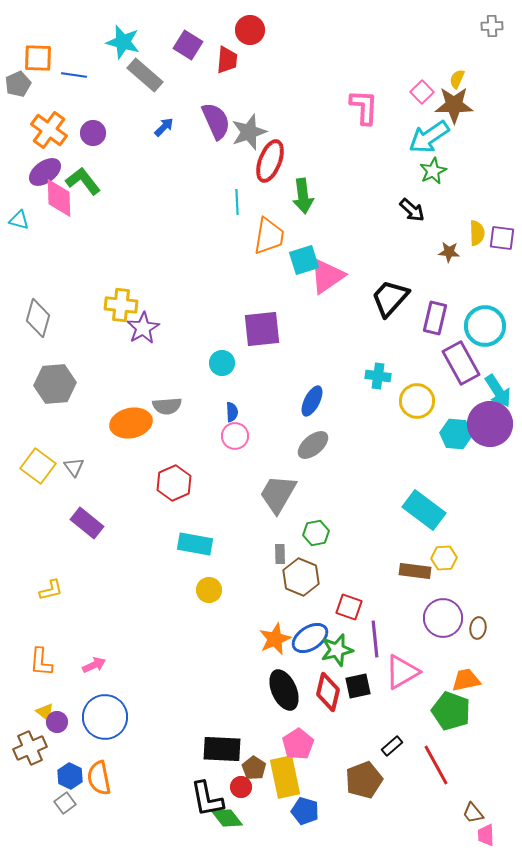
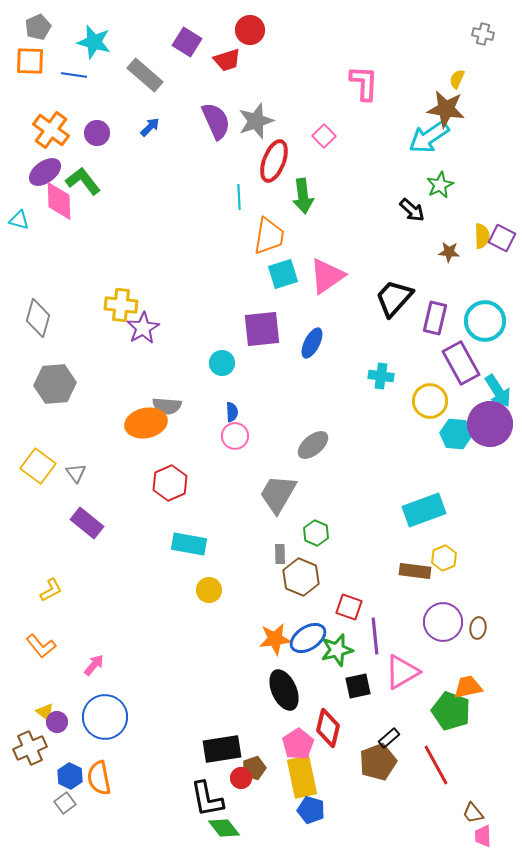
gray cross at (492, 26): moved 9 px left, 8 px down; rotated 15 degrees clockwise
cyan star at (123, 42): moved 29 px left
purple square at (188, 45): moved 1 px left, 3 px up
orange square at (38, 58): moved 8 px left, 3 px down
red trapezoid at (227, 60): rotated 68 degrees clockwise
gray pentagon at (18, 84): moved 20 px right, 57 px up
pink square at (422, 92): moved 98 px left, 44 px down
brown star at (454, 105): moved 8 px left, 4 px down; rotated 9 degrees clockwise
pink L-shape at (364, 107): moved 24 px up
blue arrow at (164, 127): moved 14 px left
orange cross at (49, 130): moved 2 px right
gray star at (249, 132): moved 7 px right, 11 px up
purple circle at (93, 133): moved 4 px right
red ellipse at (270, 161): moved 4 px right
green star at (433, 171): moved 7 px right, 14 px down
pink diamond at (59, 198): moved 3 px down
cyan line at (237, 202): moved 2 px right, 5 px up
yellow semicircle at (477, 233): moved 5 px right, 3 px down
purple square at (502, 238): rotated 20 degrees clockwise
cyan square at (304, 260): moved 21 px left, 14 px down
black trapezoid at (390, 298): moved 4 px right
cyan circle at (485, 326): moved 5 px up
cyan cross at (378, 376): moved 3 px right
blue ellipse at (312, 401): moved 58 px up
yellow circle at (417, 401): moved 13 px right
gray semicircle at (167, 406): rotated 8 degrees clockwise
orange ellipse at (131, 423): moved 15 px right
gray triangle at (74, 467): moved 2 px right, 6 px down
red hexagon at (174, 483): moved 4 px left
cyan rectangle at (424, 510): rotated 57 degrees counterclockwise
green hexagon at (316, 533): rotated 25 degrees counterclockwise
cyan rectangle at (195, 544): moved 6 px left
yellow hexagon at (444, 558): rotated 20 degrees counterclockwise
yellow L-shape at (51, 590): rotated 15 degrees counterclockwise
purple circle at (443, 618): moved 4 px down
blue ellipse at (310, 638): moved 2 px left
orange star at (275, 639): rotated 16 degrees clockwise
purple line at (375, 639): moved 3 px up
orange L-shape at (41, 662): moved 16 px up; rotated 44 degrees counterclockwise
pink arrow at (94, 665): rotated 25 degrees counterclockwise
orange trapezoid at (466, 680): moved 2 px right, 7 px down
red diamond at (328, 692): moved 36 px down
black rectangle at (392, 746): moved 3 px left, 8 px up
black rectangle at (222, 749): rotated 12 degrees counterclockwise
brown pentagon at (254, 768): rotated 20 degrees clockwise
yellow rectangle at (285, 777): moved 17 px right
brown pentagon at (364, 780): moved 14 px right, 18 px up
red circle at (241, 787): moved 9 px up
blue pentagon at (305, 811): moved 6 px right, 1 px up
green diamond at (227, 818): moved 3 px left, 10 px down
pink trapezoid at (486, 835): moved 3 px left, 1 px down
